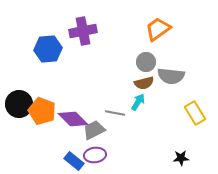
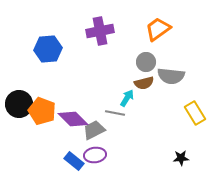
purple cross: moved 17 px right
cyan arrow: moved 11 px left, 4 px up
